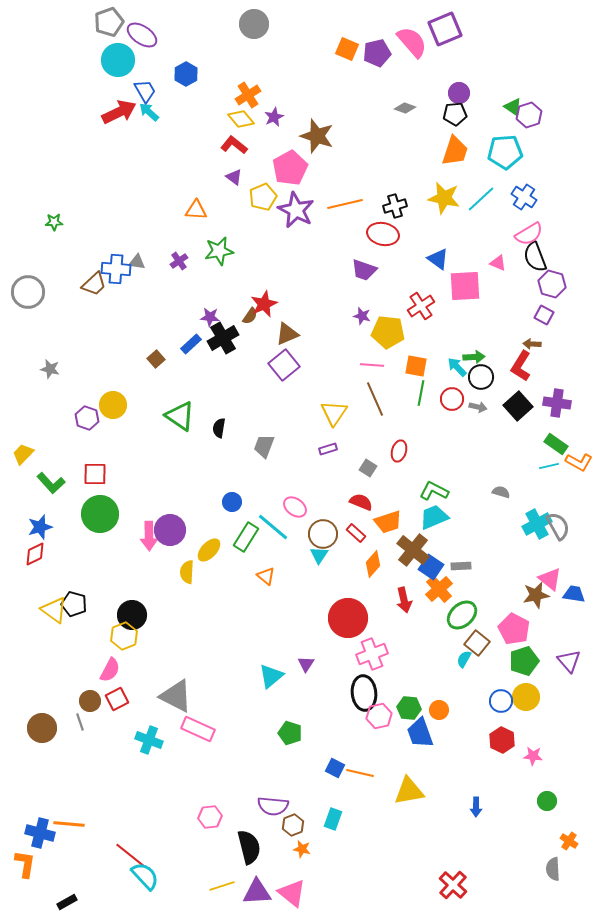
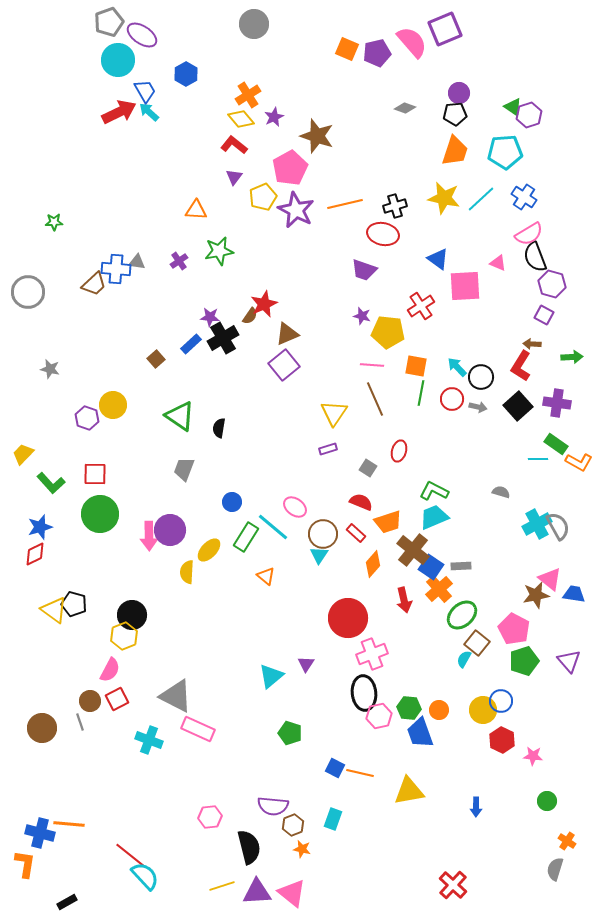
purple triangle at (234, 177): rotated 30 degrees clockwise
green arrow at (474, 357): moved 98 px right
gray trapezoid at (264, 446): moved 80 px left, 23 px down
cyan line at (549, 466): moved 11 px left, 7 px up; rotated 12 degrees clockwise
yellow circle at (526, 697): moved 43 px left, 13 px down
orange cross at (569, 841): moved 2 px left
gray semicircle at (553, 869): moved 2 px right; rotated 20 degrees clockwise
